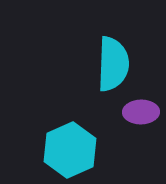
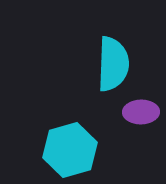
cyan hexagon: rotated 8 degrees clockwise
